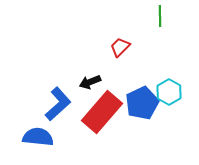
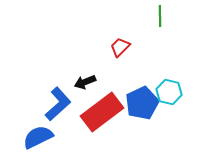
black arrow: moved 5 px left
cyan hexagon: rotated 15 degrees counterclockwise
red rectangle: rotated 12 degrees clockwise
blue semicircle: rotated 32 degrees counterclockwise
